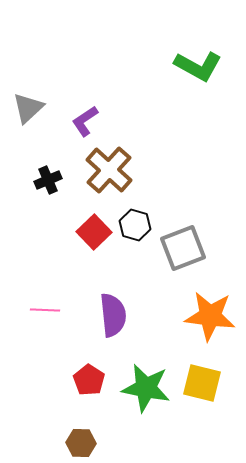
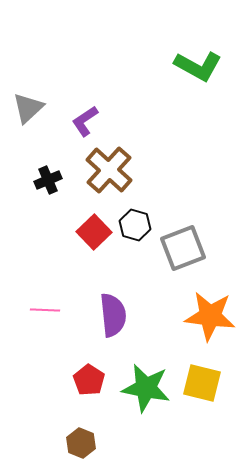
brown hexagon: rotated 20 degrees clockwise
